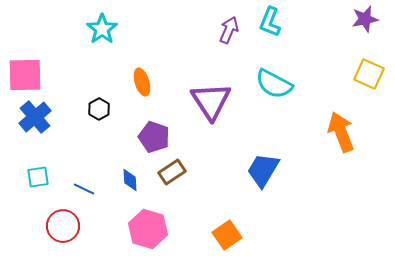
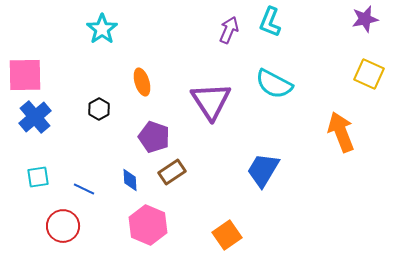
pink hexagon: moved 4 px up; rotated 6 degrees clockwise
